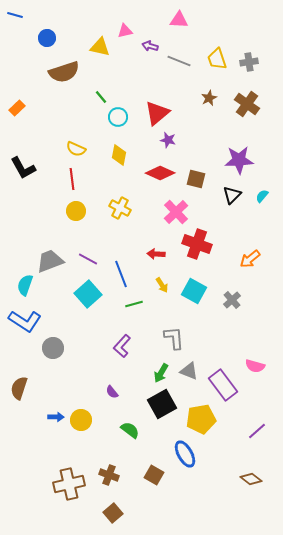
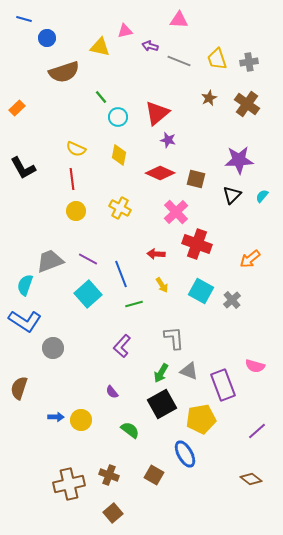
blue line at (15, 15): moved 9 px right, 4 px down
cyan square at (194, 291): moved 7 px right
purple rectangle at (223, 385): rotated 16 degrees clockwise
